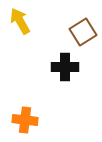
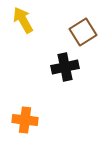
yellow arrow: moved 3 px right, 1 px up
black cross: rotated 12 degrees counterclockwise
